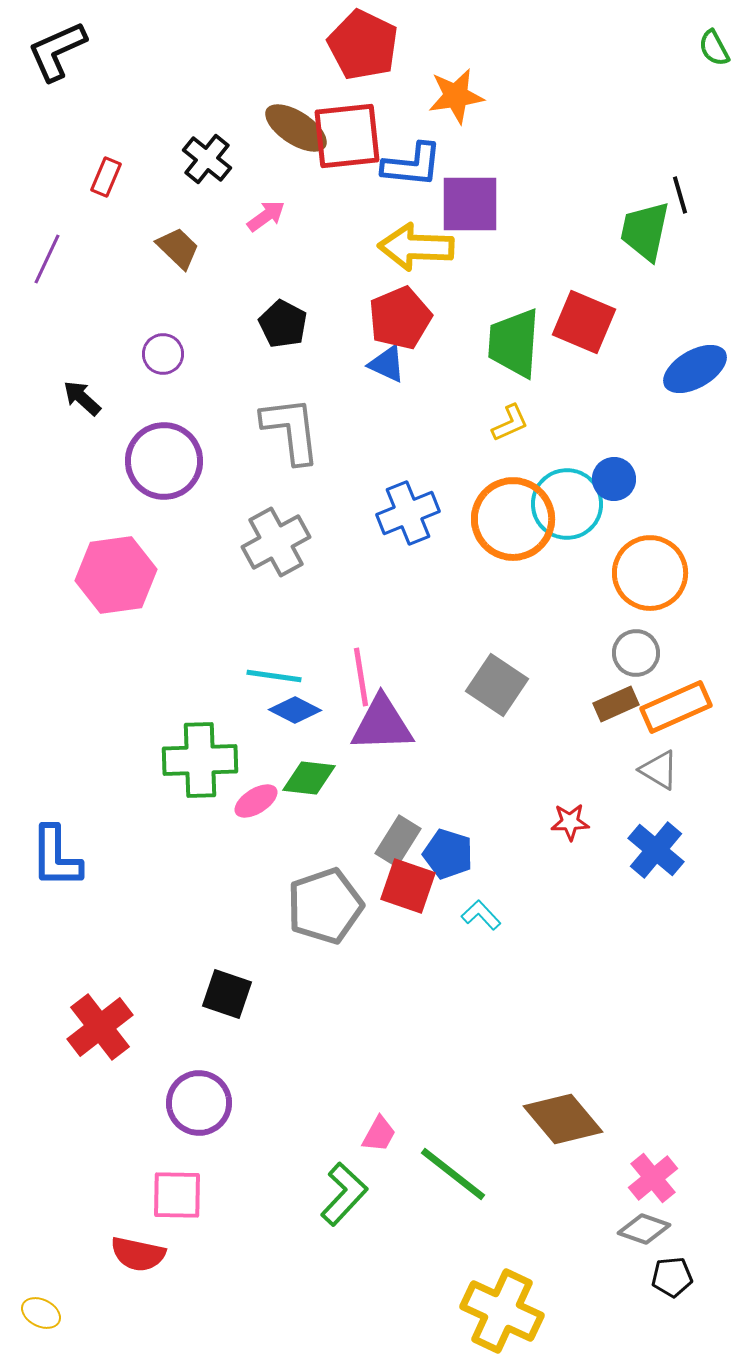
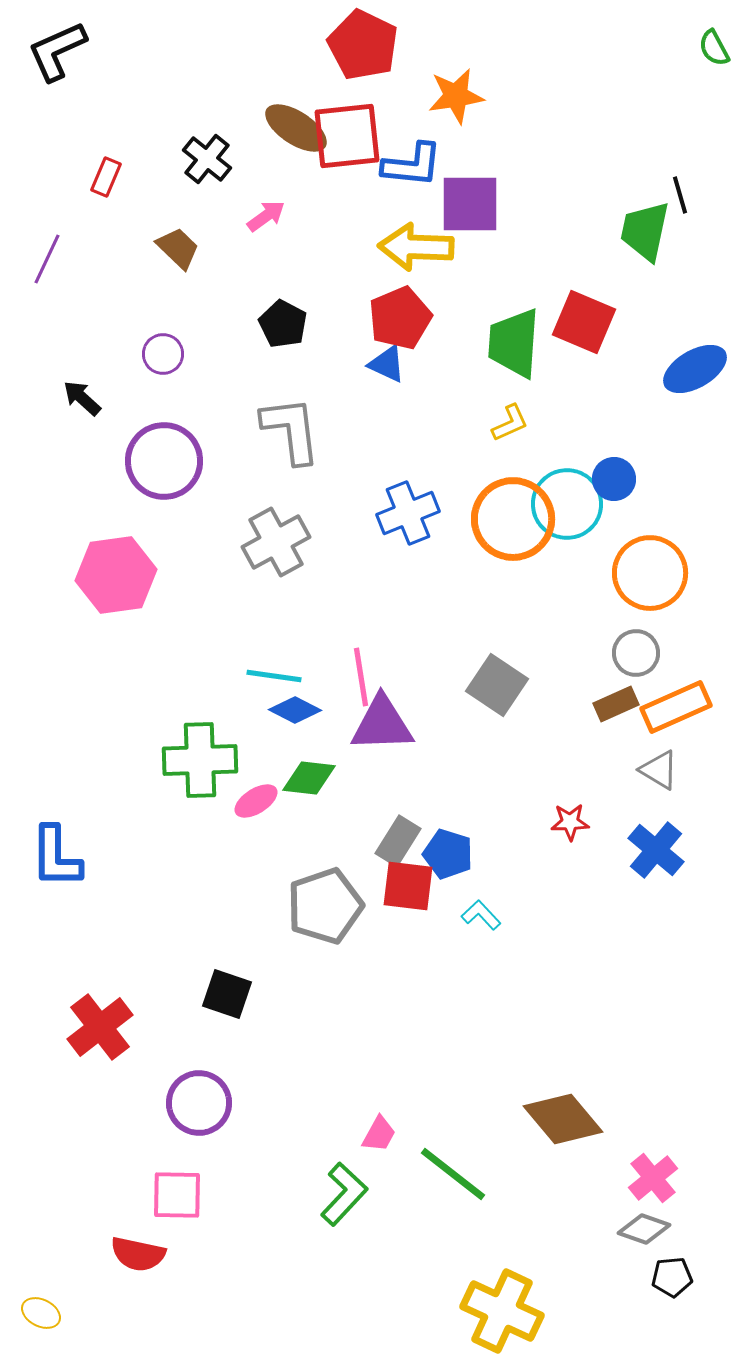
red square at (408, 886): rotated 12 degrees counterclockwise
